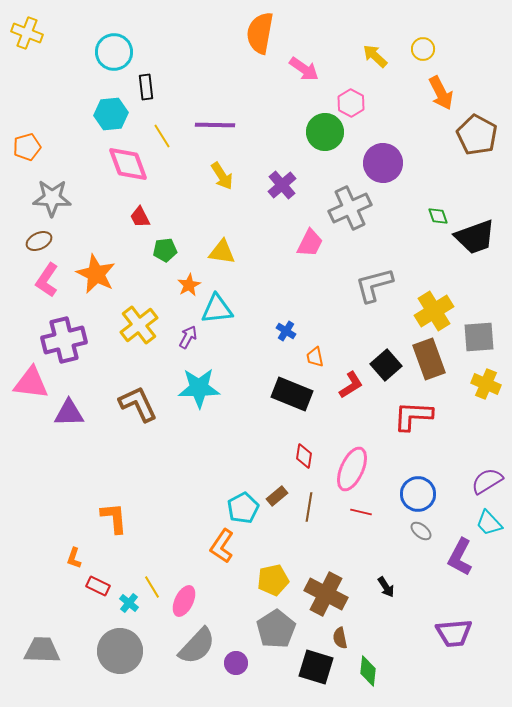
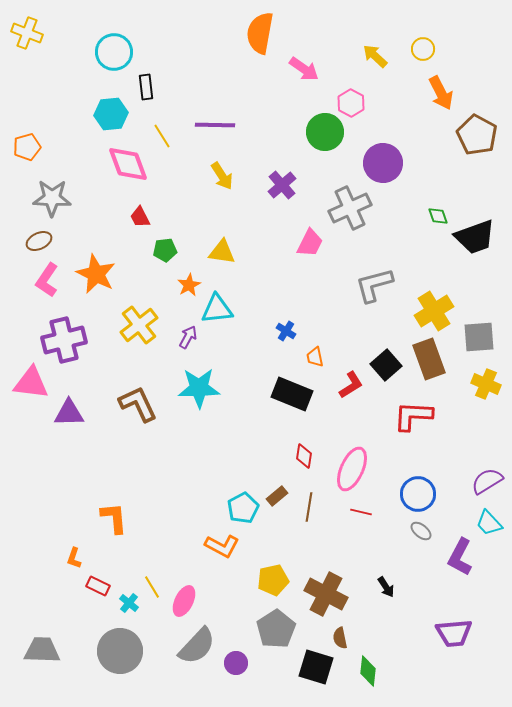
orange L-shape at (222, 546): rotated 96 degrees counterclockwise
